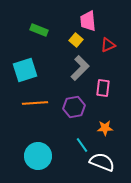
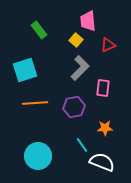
green rectangle: rotated 30 degrees clockwise
